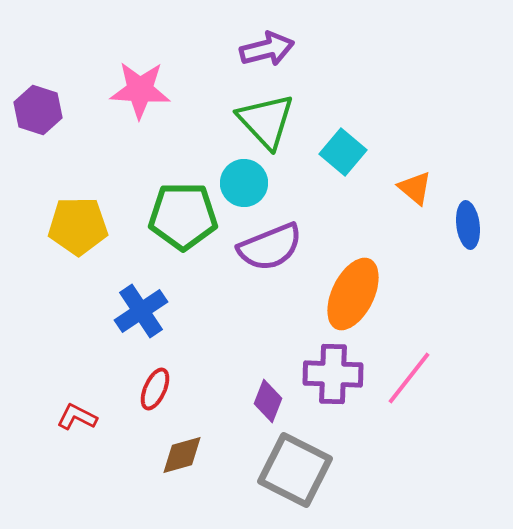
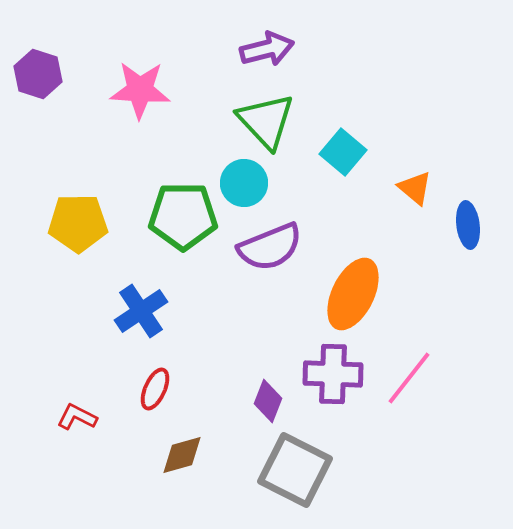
purple hexagon: moved 36 px up
yellow pentagon: moved 3 px up
